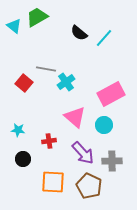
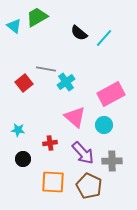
red square: rotated 12 degrees clockwise
red cross: moved 1 px right, 2 px down
